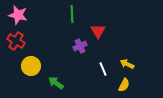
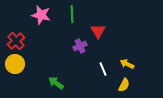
pink star: moved 23 px right
red cross: rotated 18 degrees clockwise
yellow circle: moved 16 px left, 2 px up
